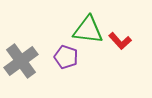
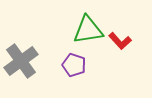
green triangle: rotated 16 degrees counterclockwise
purple pentagon: moved 8 px right, 8 px down
